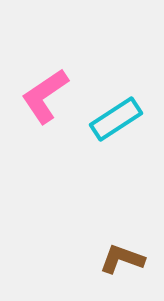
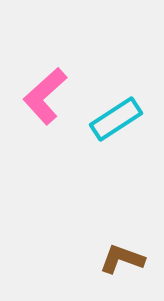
pink L-shape: rotated 8 degrees counterclockwise
